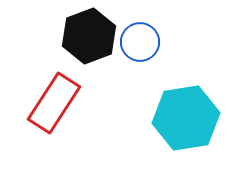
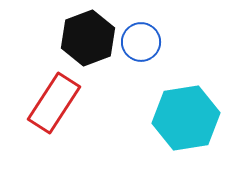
black hexagon: moved 1 px left, 2 px down
blue circle: moved 1 px right
